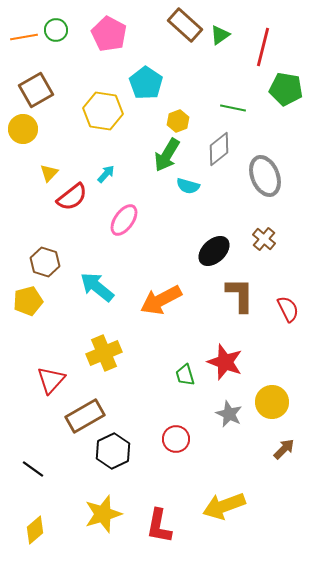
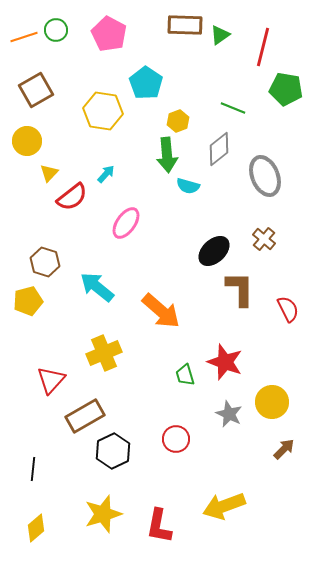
brown rectangle at (185, 25): rotated 40 degrees counterclockwise
orange line at (24, 37): rotated 8 degrees counterclockwise
green line at (233, 108): rotated 10 degrees clockwise
yellow circle at (23, 129): moved 4 px right, 12 px down
green arrow at (167, 155): rotated 36 degrees counterclockwise
pink ellipse at (124, 220): moved 2 px right, 3 px down
brown L-shape at (240, 295): moved 6 px up
orange arrow at (161, 300): moved 11 px down; rotated 111 degrees counterclockwise
black line at (33, 469): rotated 60 degrees clockwise
yellow diamond at (35, 530): moved 1 px right, 2 px up
